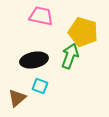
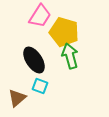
pink trapezoid: moved 1 px left; rotated 110 degrees clockwise
yellow pentagon: moved 19 px left
green arrow: rotated 35 degrees counterclockwise
black ellipse: rotated 68 degrees clockwise
